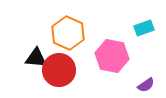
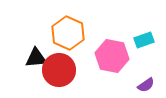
cyan rectangle: moved 12 px down
black triangle: rotated 10 degrees counterclockwise
